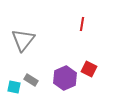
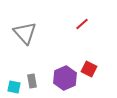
red line: rotated 40 degrees clockwise
gray triangle: moved 2 px right, 7 px up; rotated 20 degrees counterclockwise
gray rectangle: moved 1 px right, 1 px down; rotated 48 degrees clockwise
